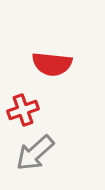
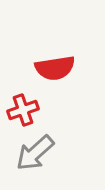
red semicircle: moved 3 px right, 4 px down; rotated 15 degrees counterclockwise
